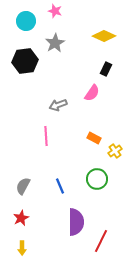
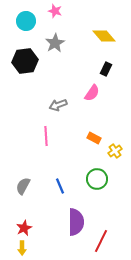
yellow diamond: rotated 25 degrees clockwise
red star: moved 3 px right, 10 px down
